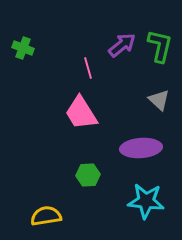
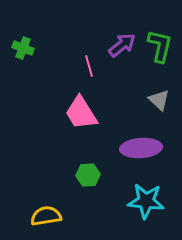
pink line: moved 1 px right, 2 px up
